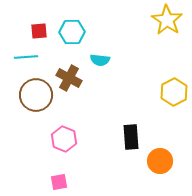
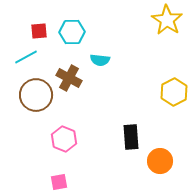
cyan line: rotated 25 degrees counterclockwise
